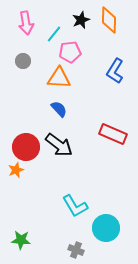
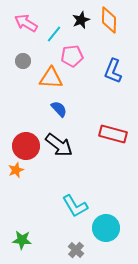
pink arrow: rotated 130 degrees clockwise
pink pentagon: moved 2 px right, 4 px down
blue L-shape: moved 2 px left; rotated 10 degrees counterclockwise
orange triangle: moved 8 px left
red rectangle: rotated 8 degrees counterclockwise
red circle: moved 1 px up
green star: moved 1 px right
gray cross: rotated 21 degrees clockwise
